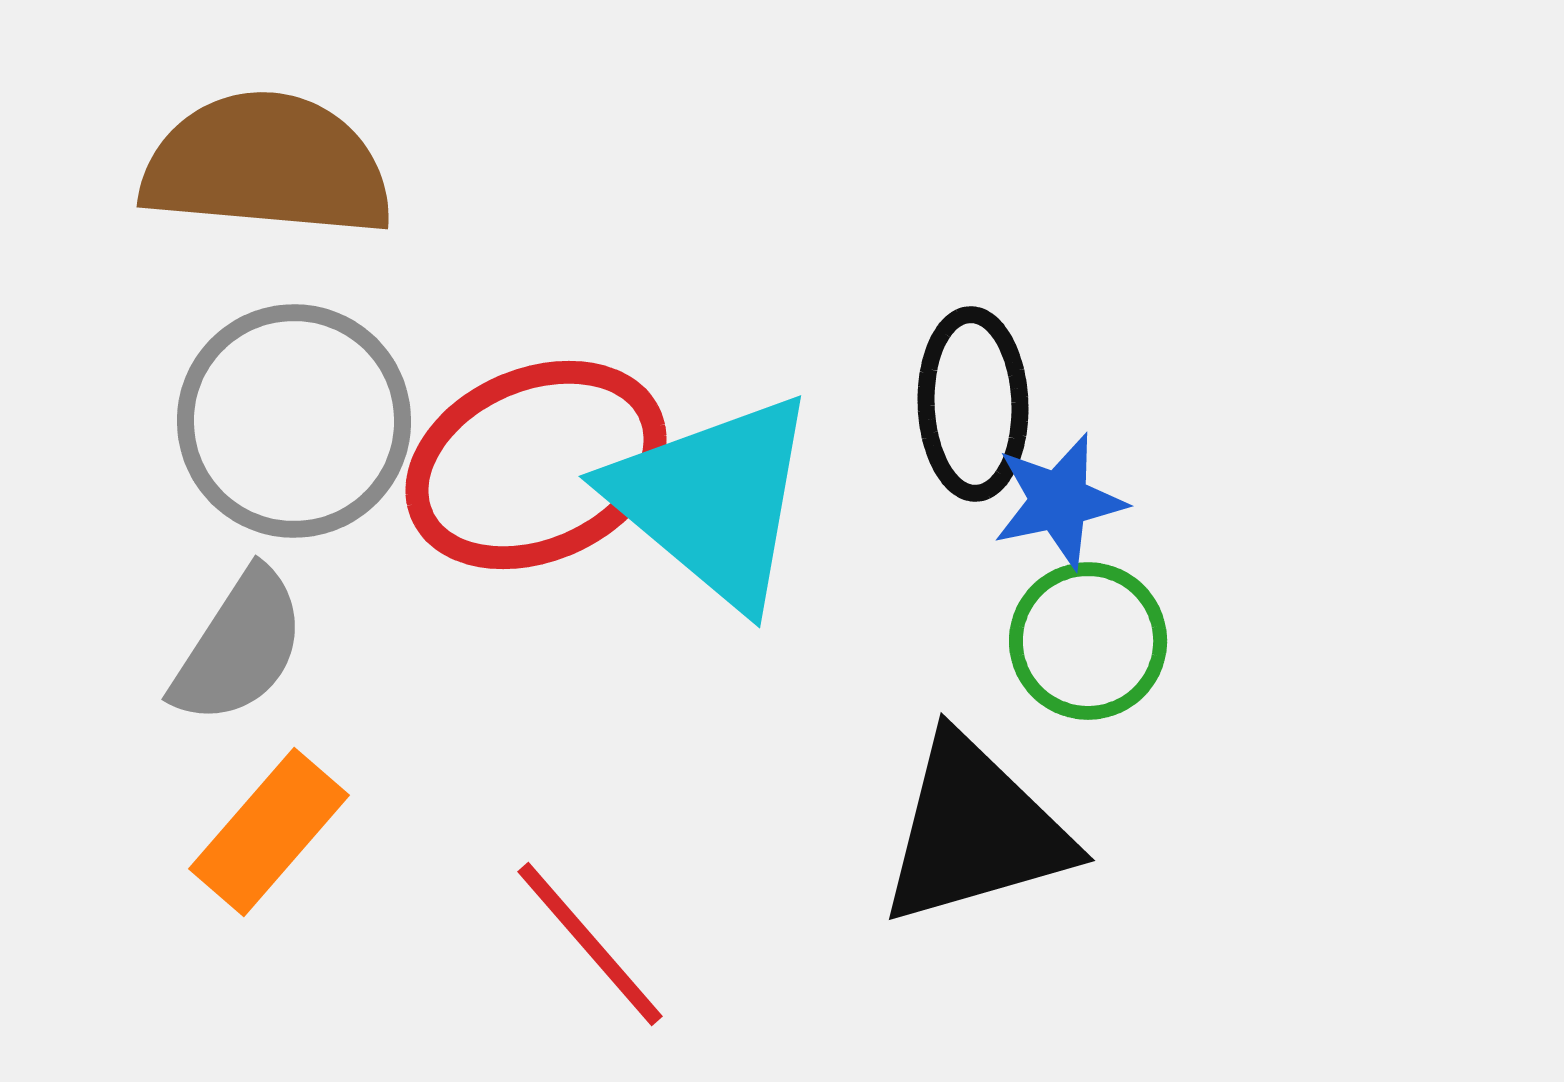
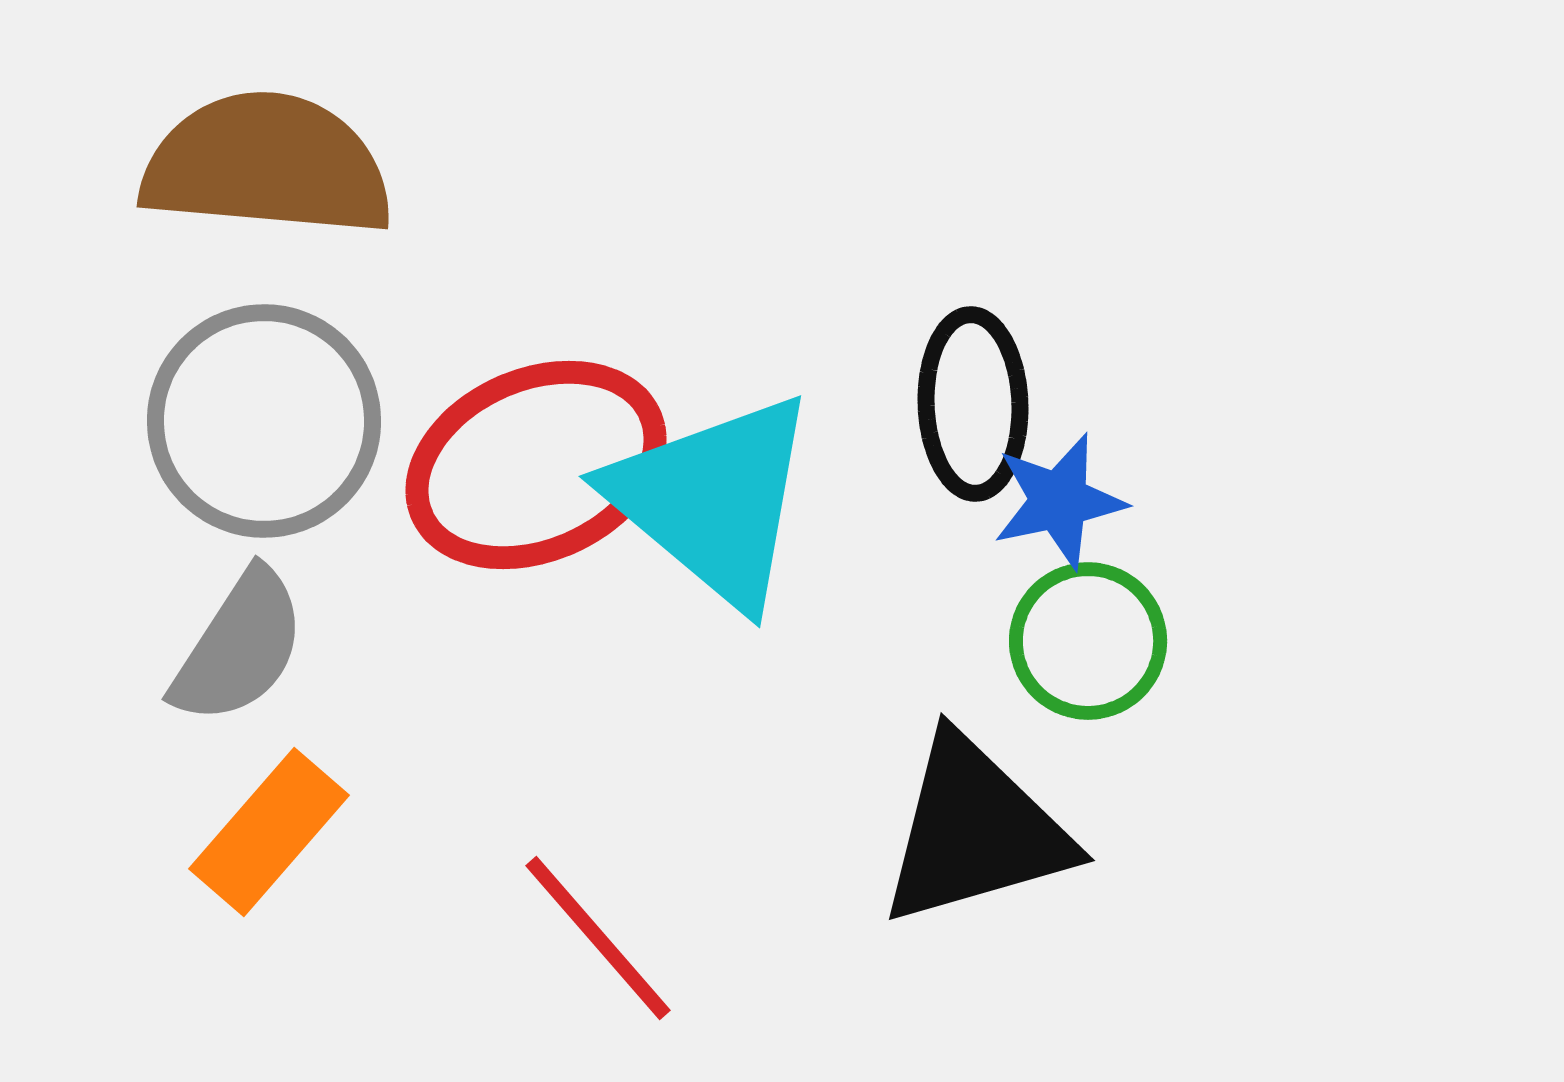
gray circle: moved 30 px left
red line: moved 8 px right, 6 px up
